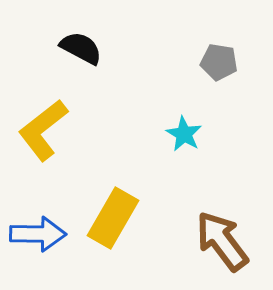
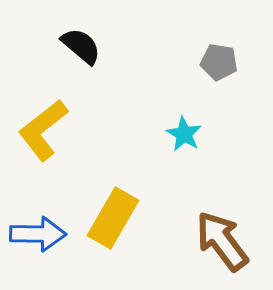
black semicircle: moved 2 px up; rotated 12 degrees clockwise
